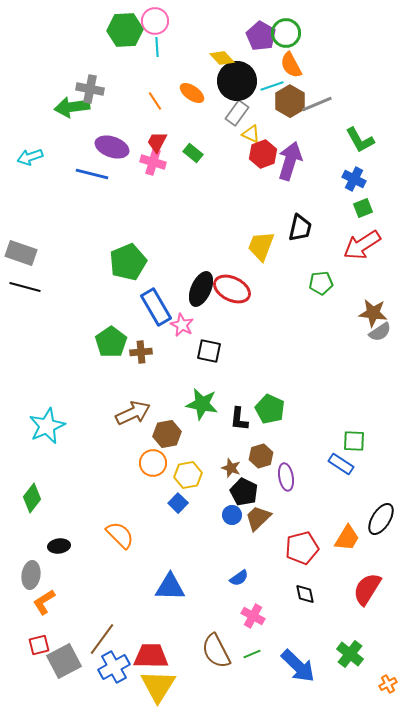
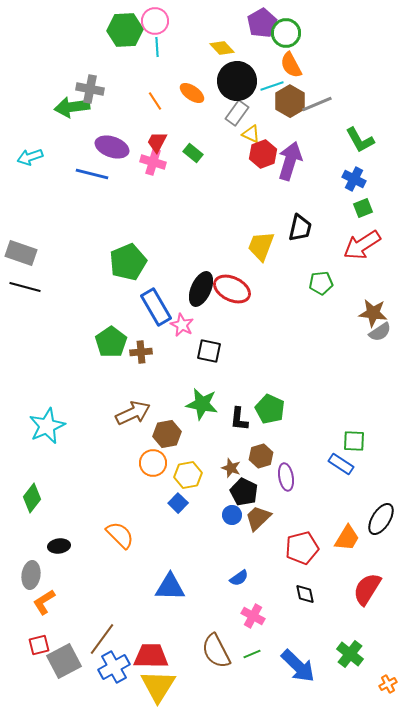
purple pentagon at (261, 36): moved 1 px right, 13 px up; rotated 12 degrees clockwise
yellow diamond at (222, 58): moved 10 px up
